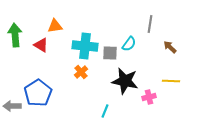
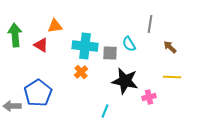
cyan semicircle: rotated 112 degrees clockwise
yellow line: moved 1 px right, 4 px up
